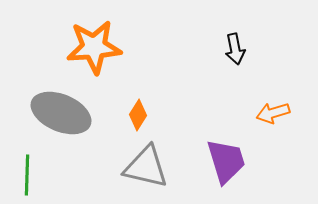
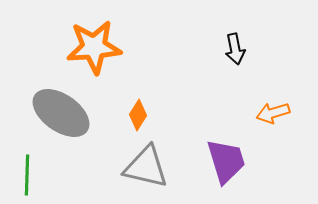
gray ellipse: rotated 12 degrees clockwise
